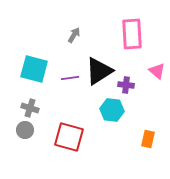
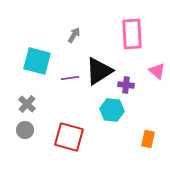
cyan square: moved 3 px right, 8 px up
gray cross: moved 3 px left, 4 px up; rotated 24 degrees clockwise
